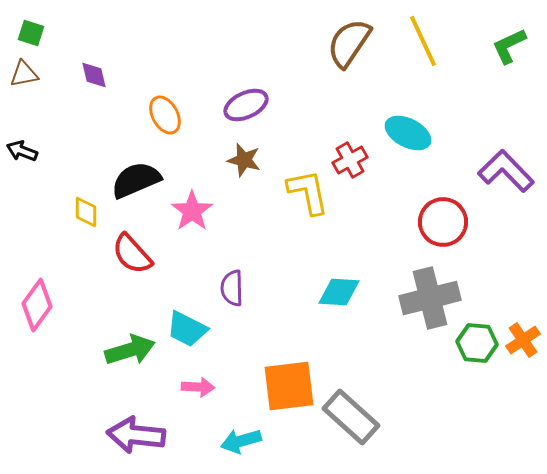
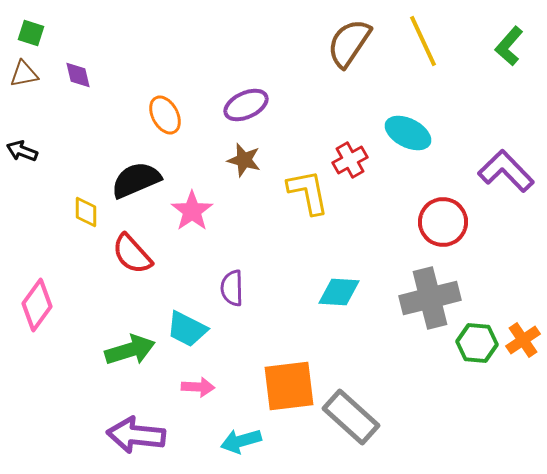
green L-shape: rotated 24 degrees counterclockwise
purple diamond: moved 16 px left
